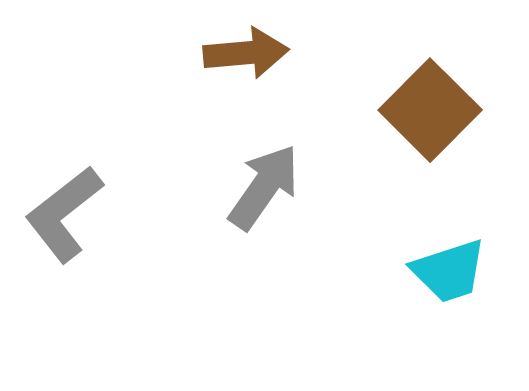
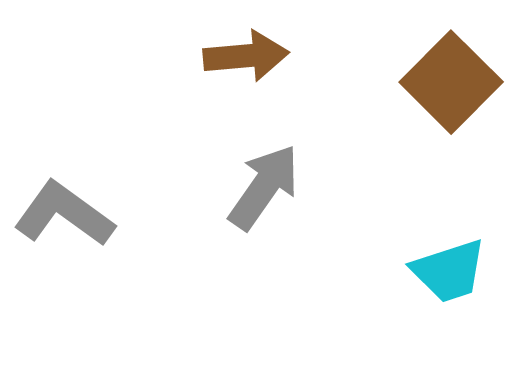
brown arrow: moved 3 px down
brown square: moved 21 px right, 28 px up
gray L-shape: rotated 74 degrees clockwise
